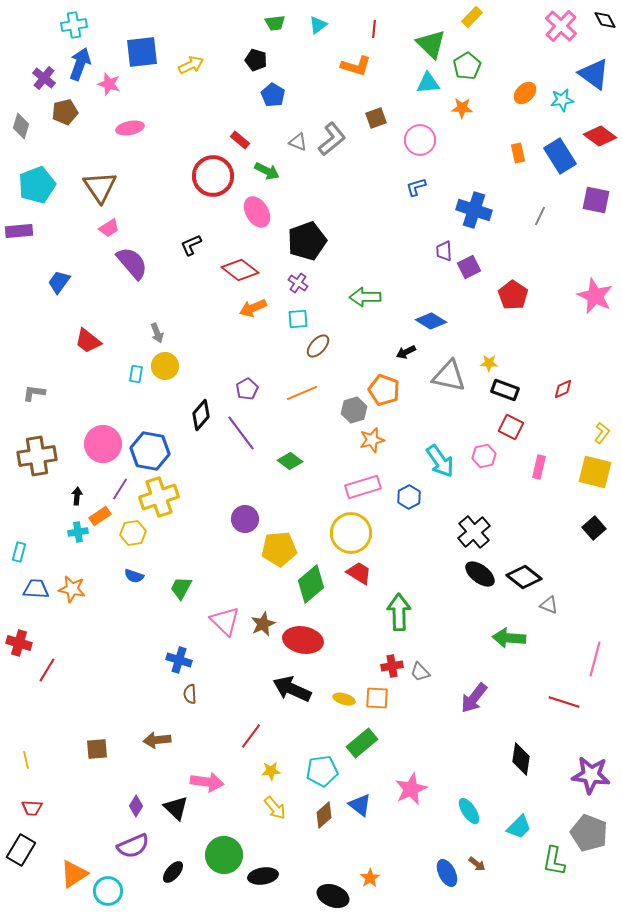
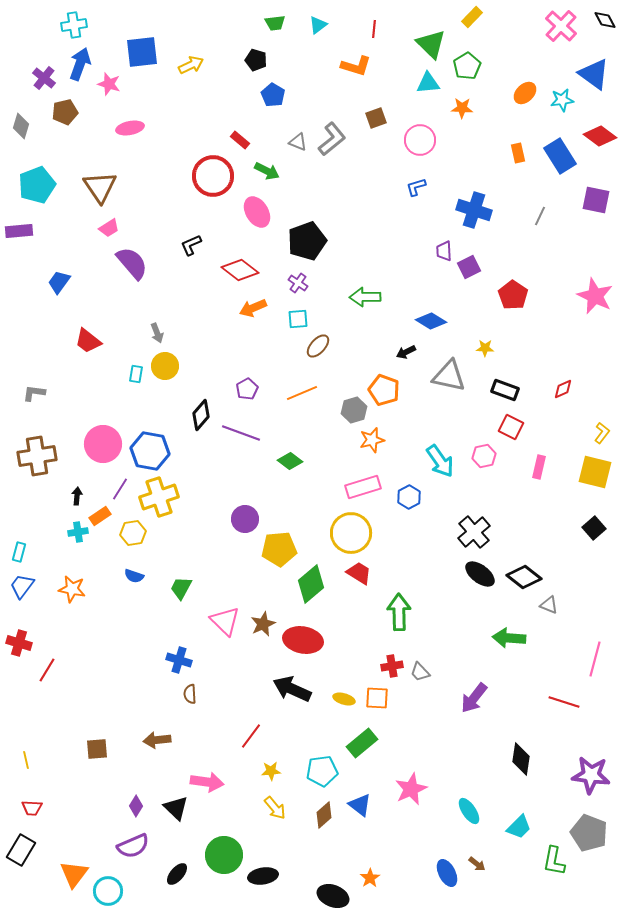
yellow star at (489, 363): moved 4 px left, 15 px up
purple line at (241, 433): rotated 33 degrees counterclockwise
blue trapezoid at (36, 589): moved 14 px left, 3 px up; rotated 56 degrees counterclockwise
black ellipse at (173, 872): moved 4 px right, 2 px down
orange triangle at (74, 874): rotated 20 degrees counterclockwise
